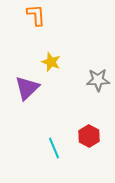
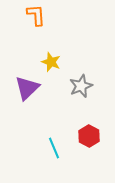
gray star: moved 17 px left, 6 px down; rotated 20 degrees counterclockwise
